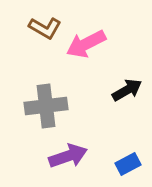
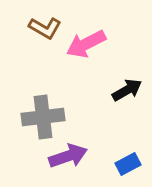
gray cross: moved 3 px left, 11 px down
